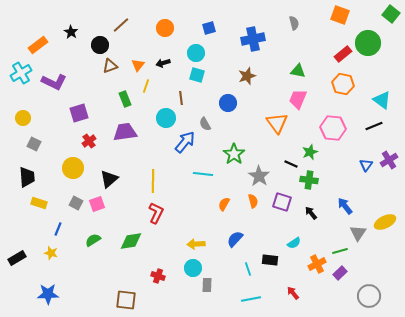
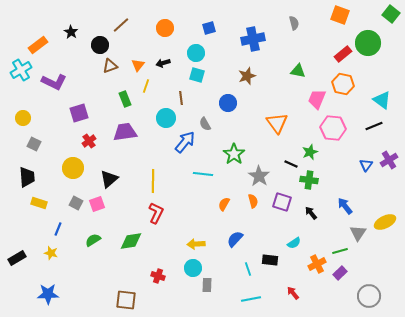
cyan cross at (21, 73): moved 3 px up
pink trapezoid at (298, 99): moved 19 px right
